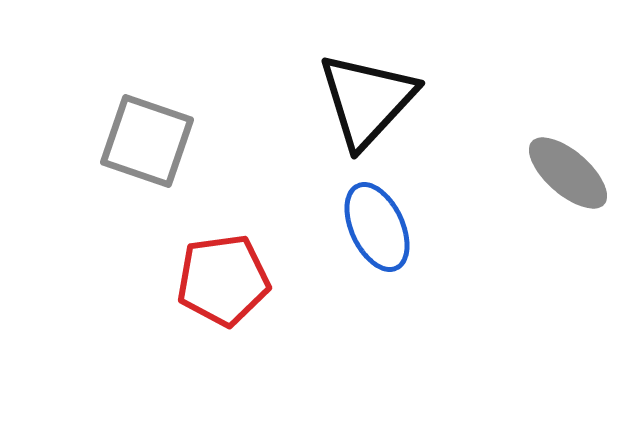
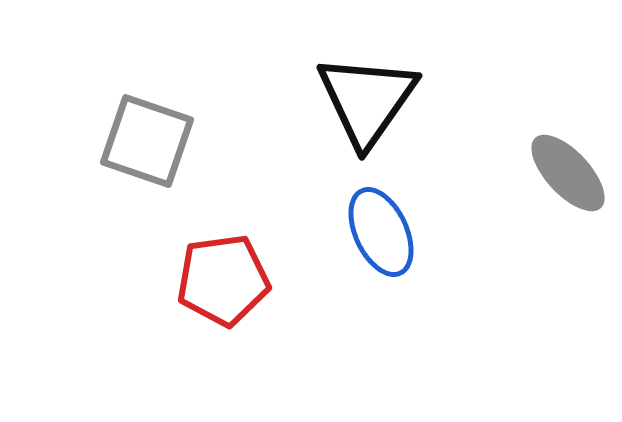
black triangle: rotated 8 degrees counterclockwise
gray ellipse: rotated 6 degrees clockwise
blue ellipse: moved 4 px right, 5 px down
